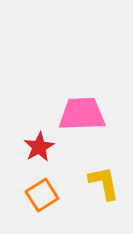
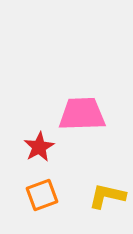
yellow L-shape: moved 3 px right, 13 px down; rotated 66 degrees counterclockwise
orange square: rotated 12 degrees clockwise
